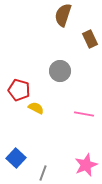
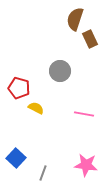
brown semicircle: moved 12 px right, 4 px down
red pentagon: moved 2 px up
pink star: rotated 30 degrees clockwise
